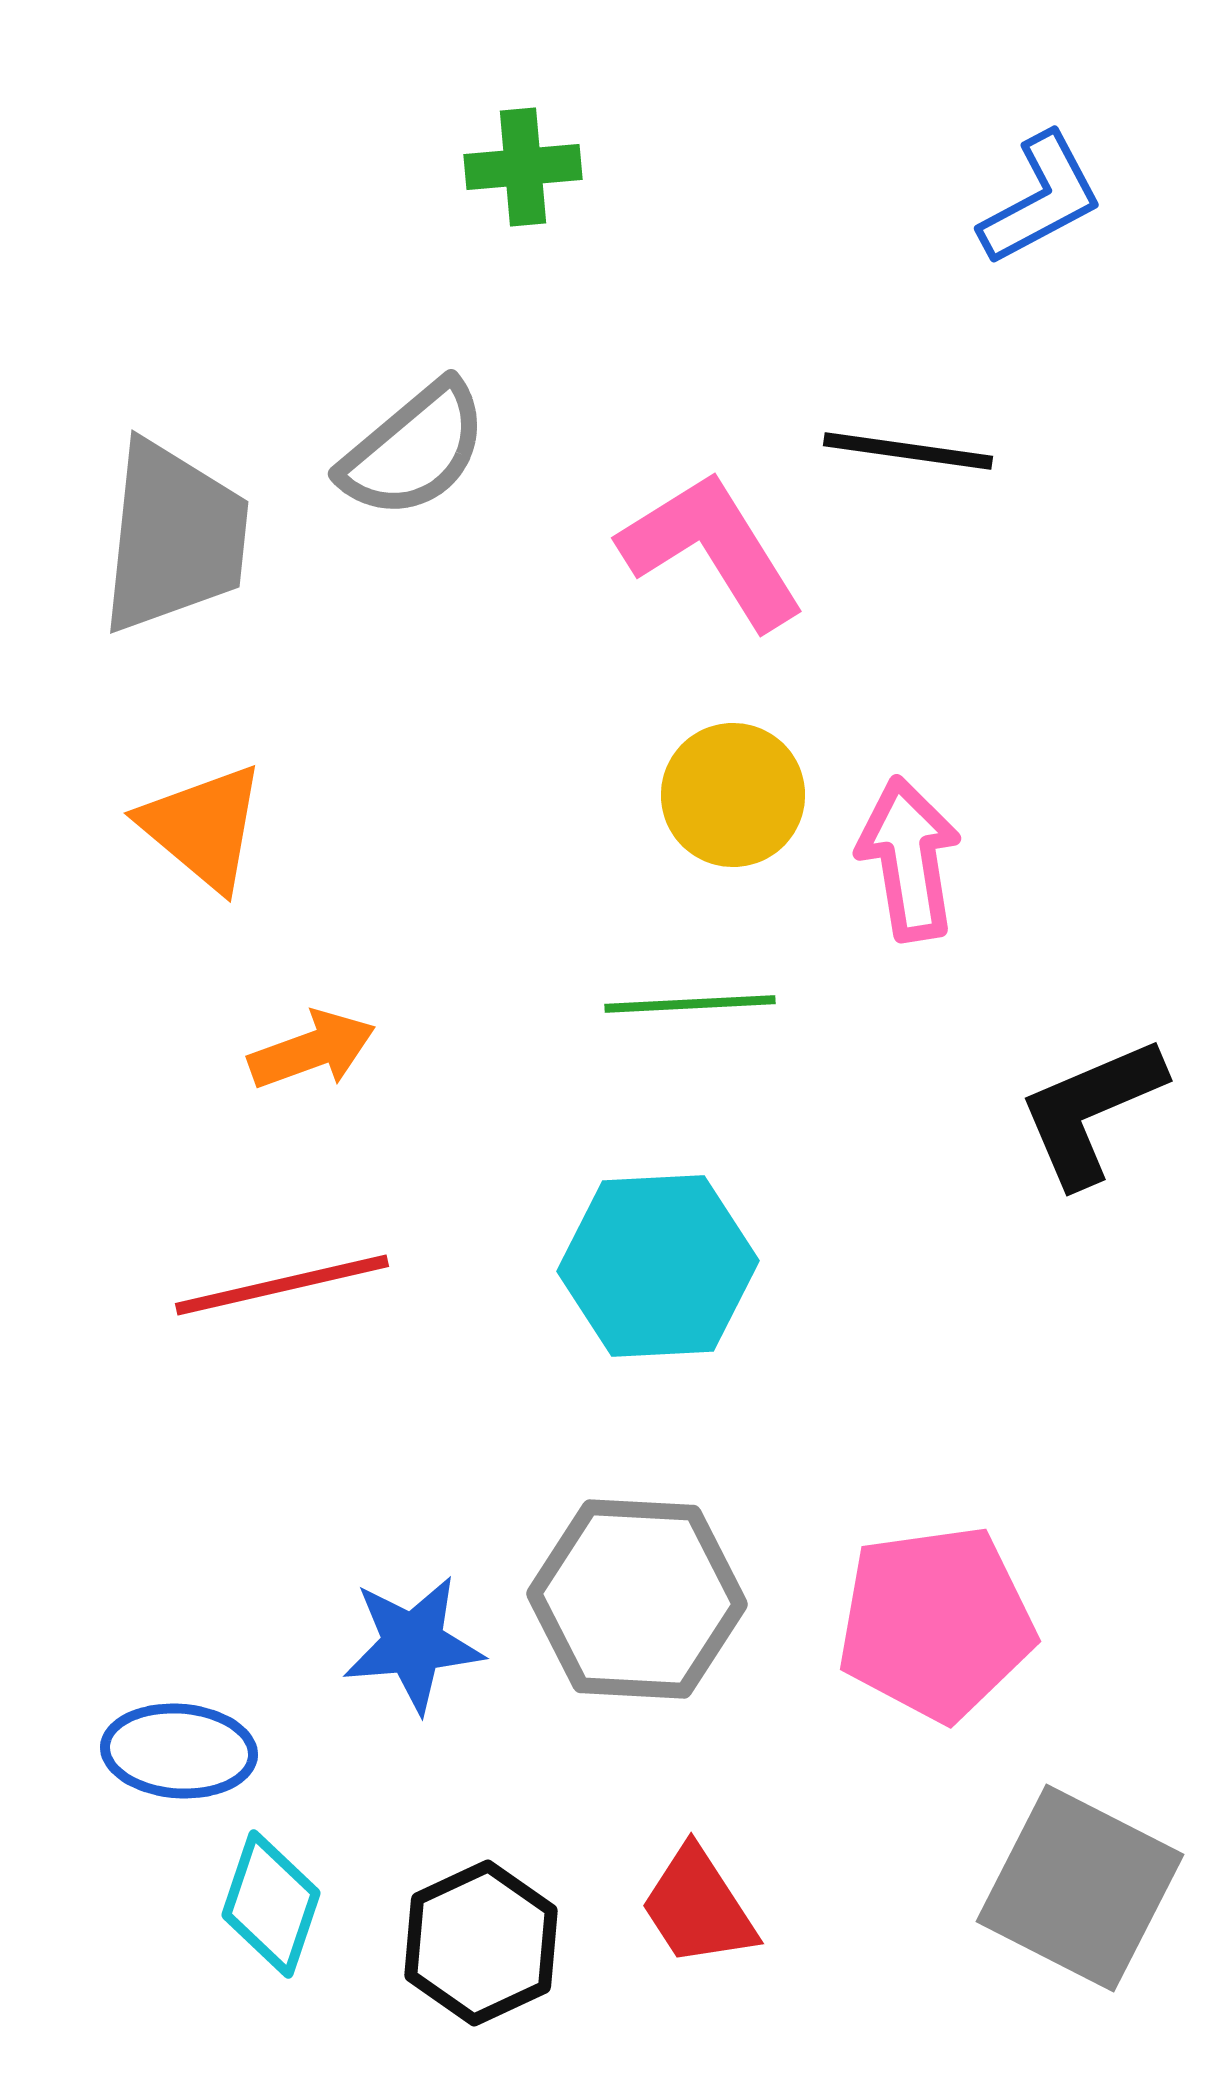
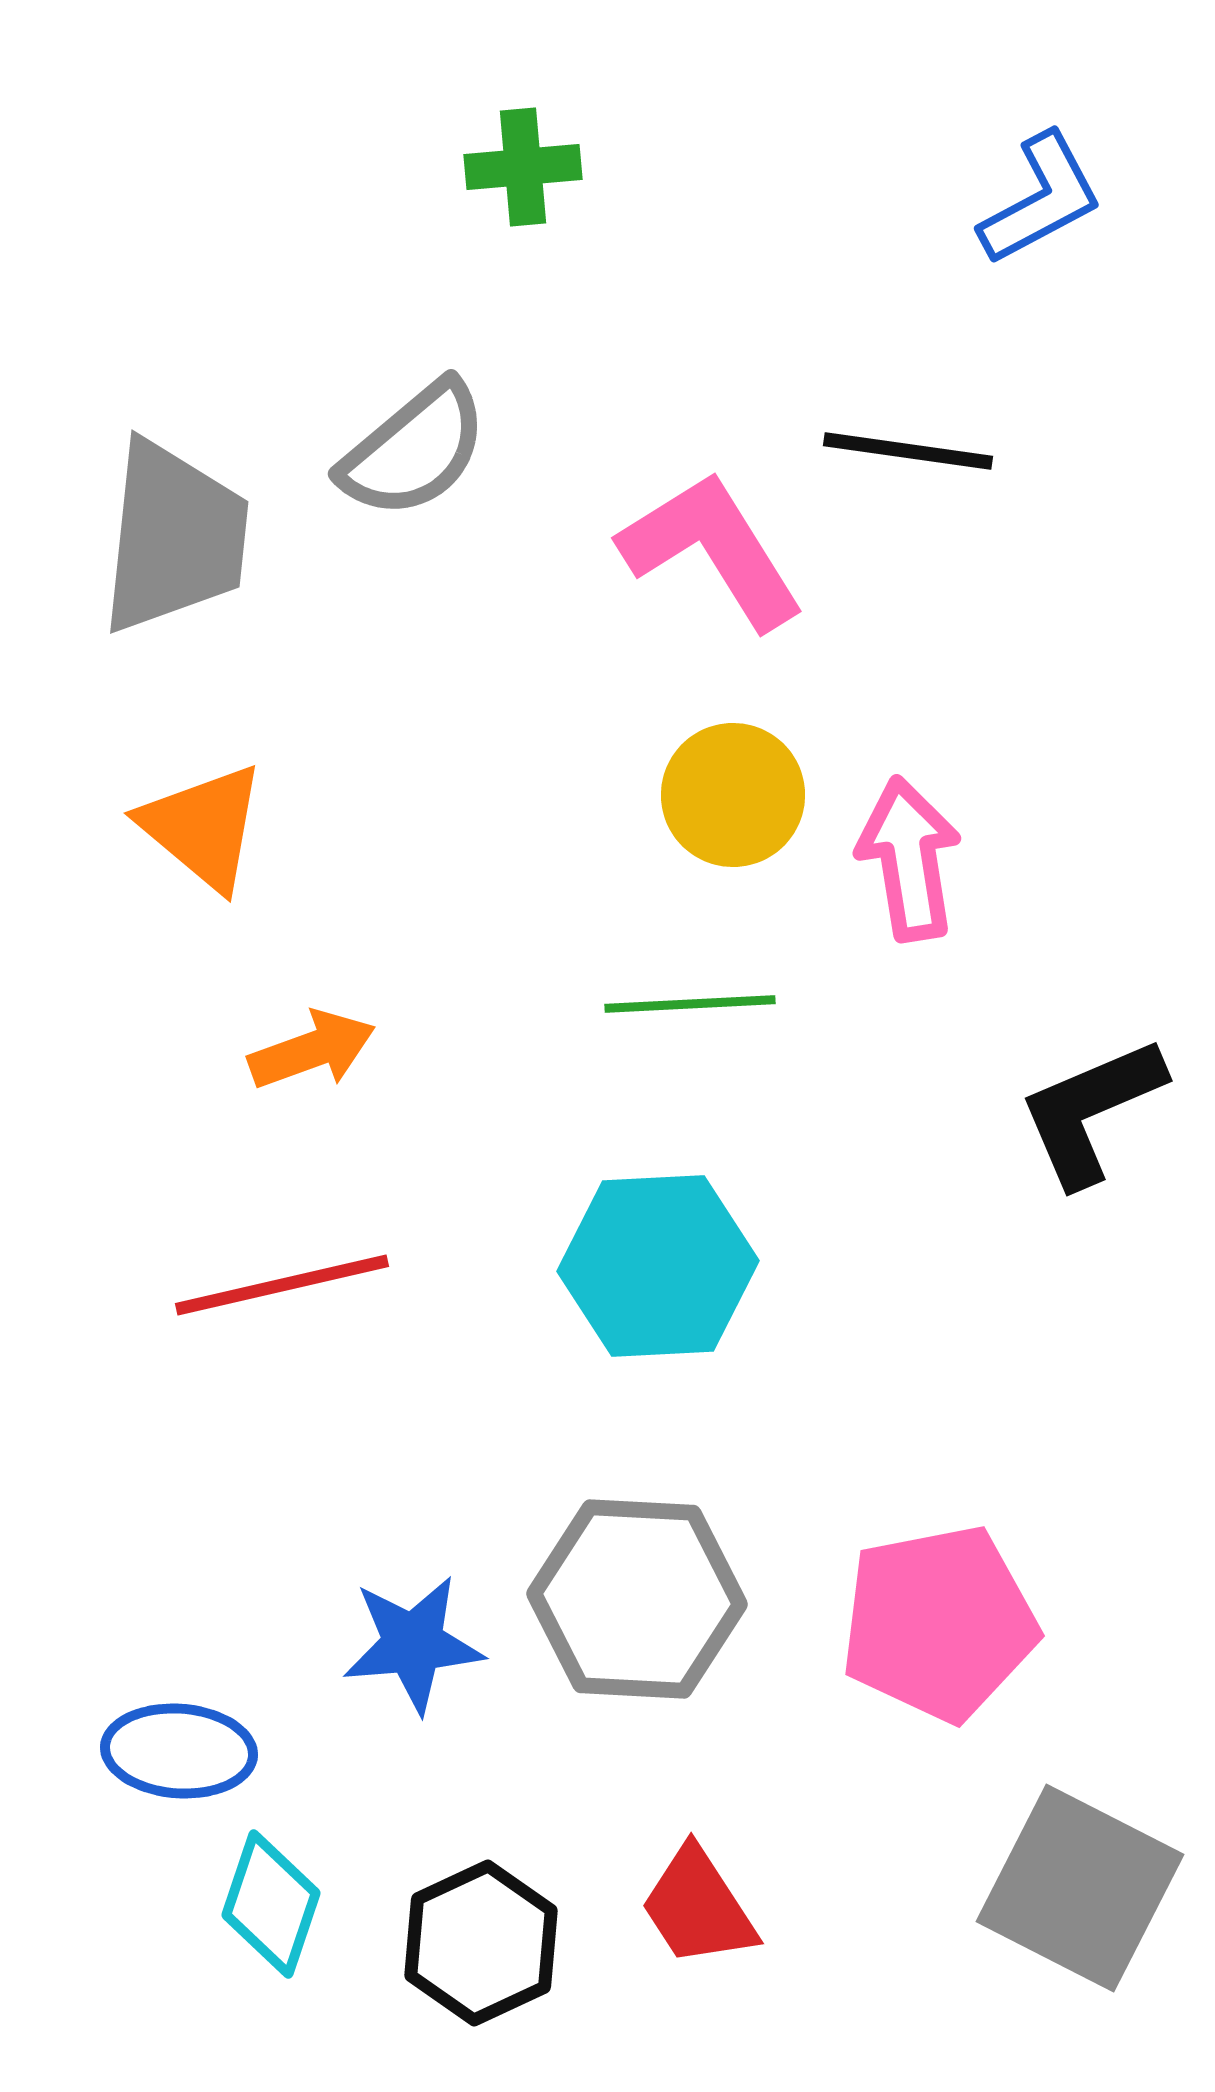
pink pentagon: moved 3 px right; rotated 3 degrees counterclockwise
